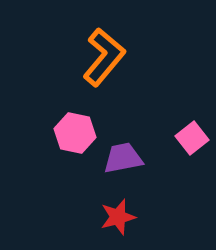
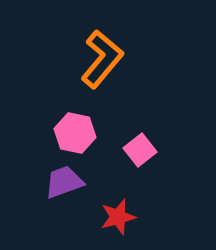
orange L-shape: moved 2 px left, 2 px down
pink square: moved 52 px left, 12 px down
purple trapezoid: moved 59 px left, 24 px down; rotated 9 degrees counterclockwise
